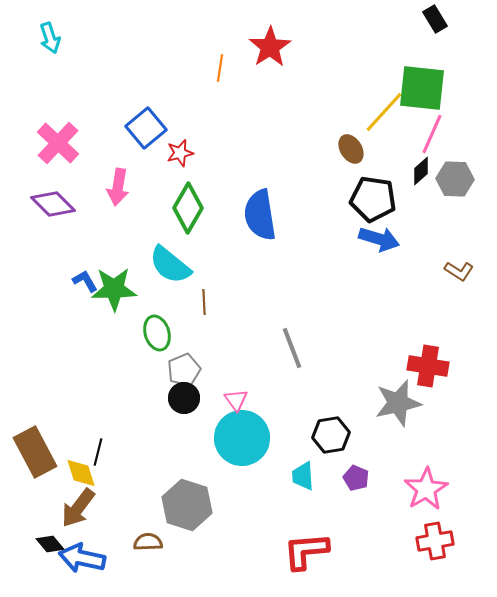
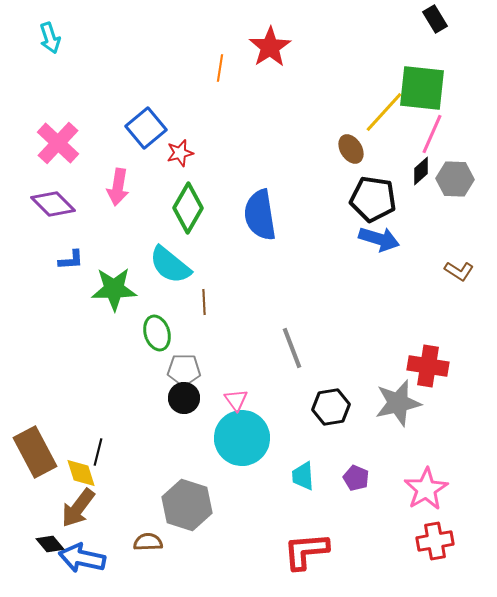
blue L-shape at (85, 281): moved 14 px left, 21 px up; rotated 116 degrees clockwise
gray pentagon at (184, 370): rotated 24 degrees clockwise
black hexagon at (331, 435): moved 28 px up
